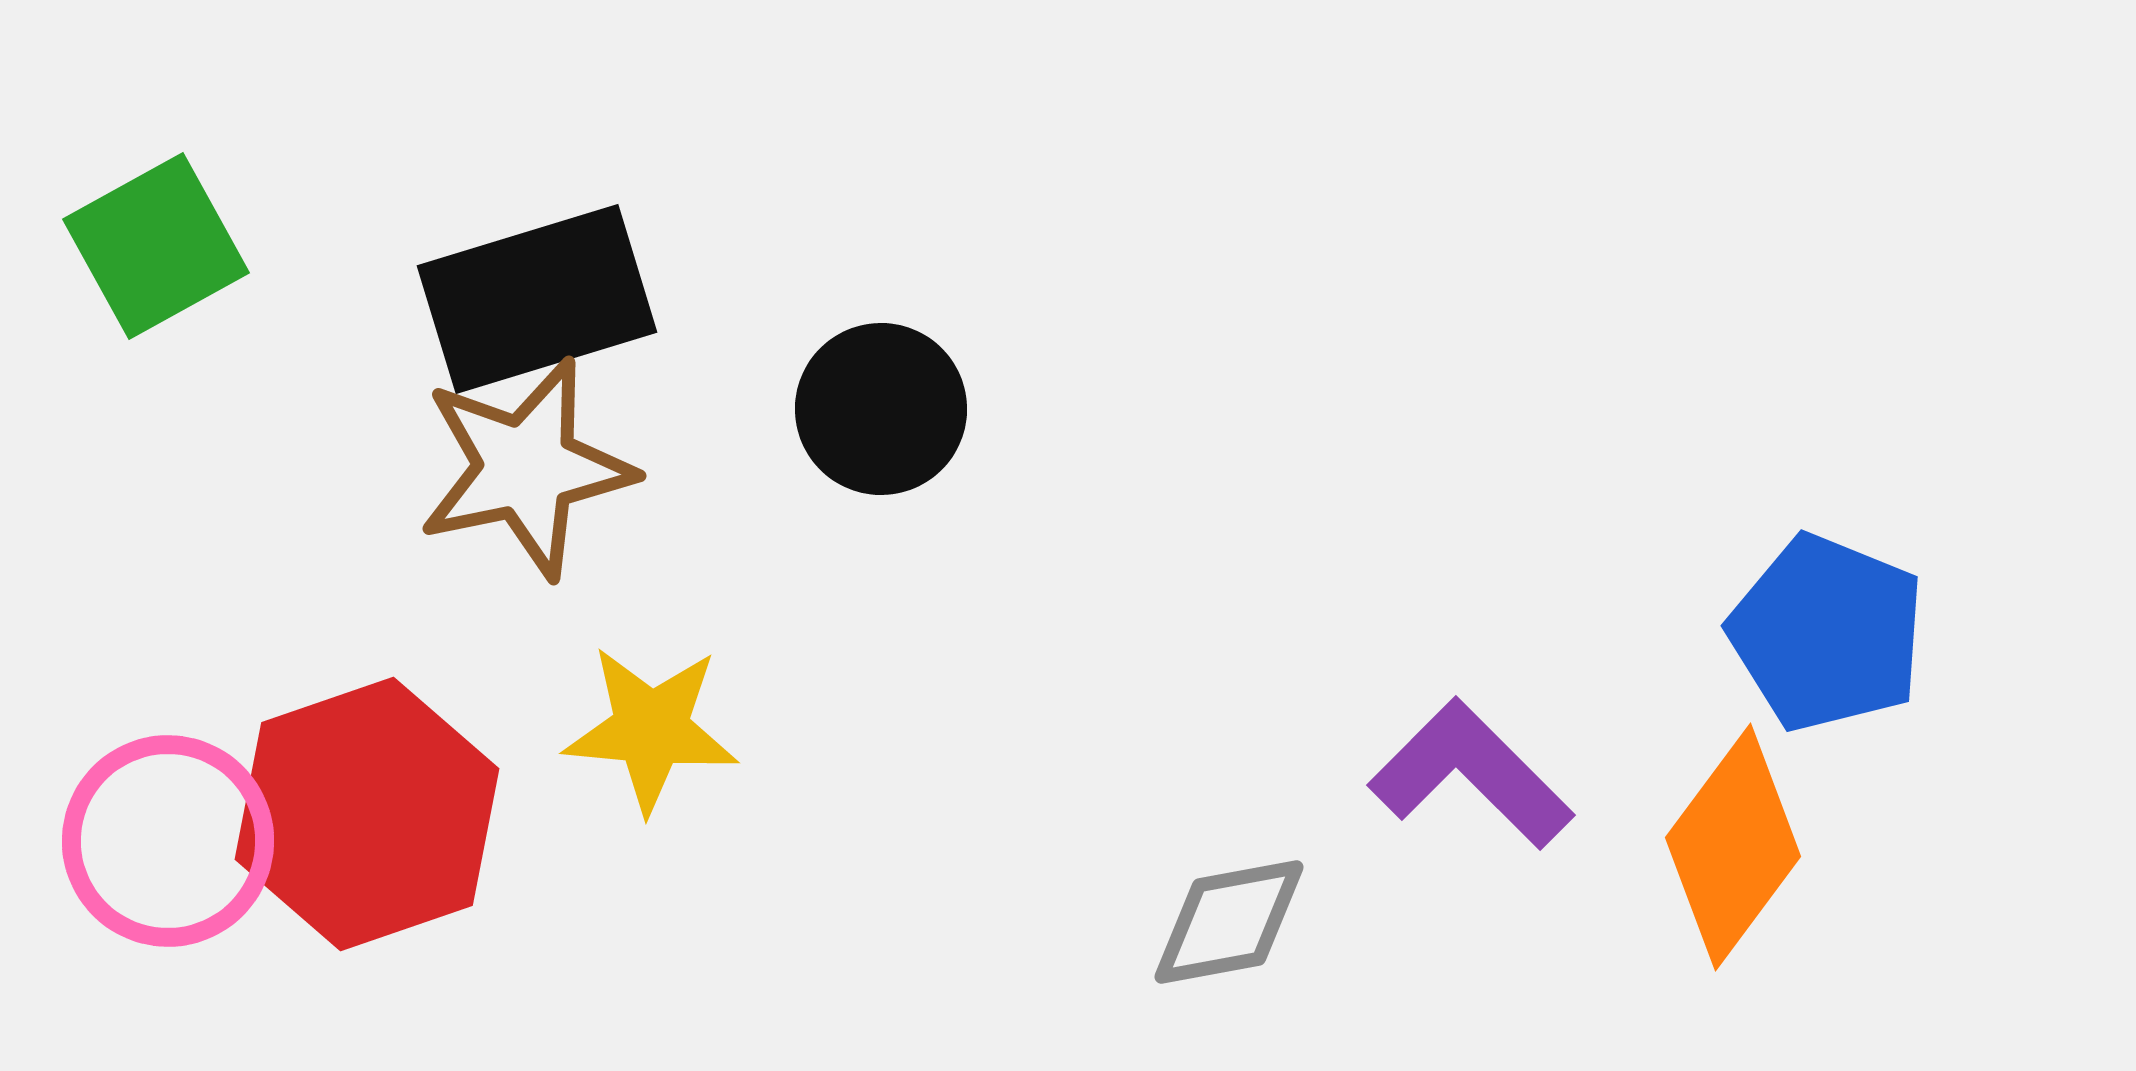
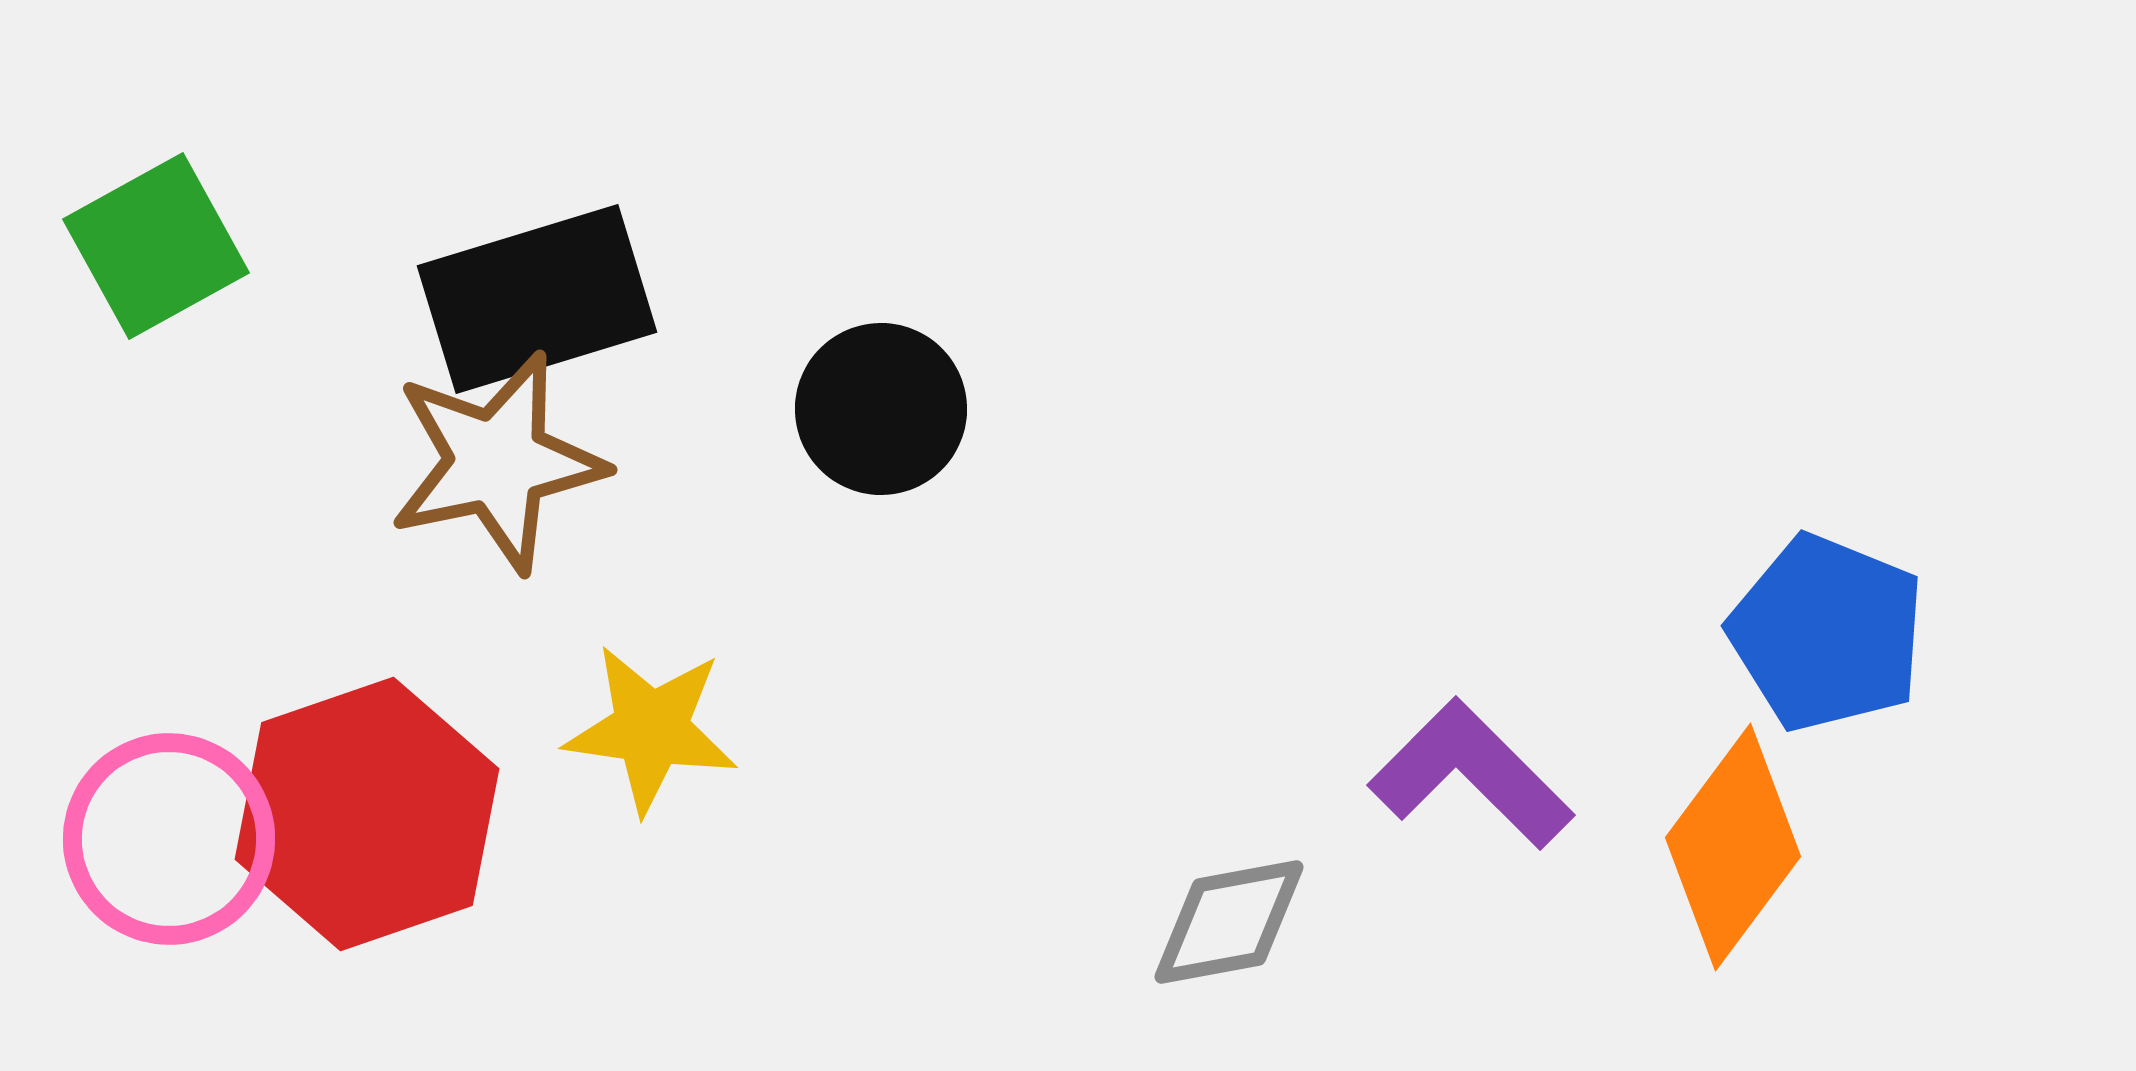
brown star: moved 29 px left, 6 px up
yellow star: rotated 3 degrees clockwise
pink circle: moved 1 px right, 2 px up
